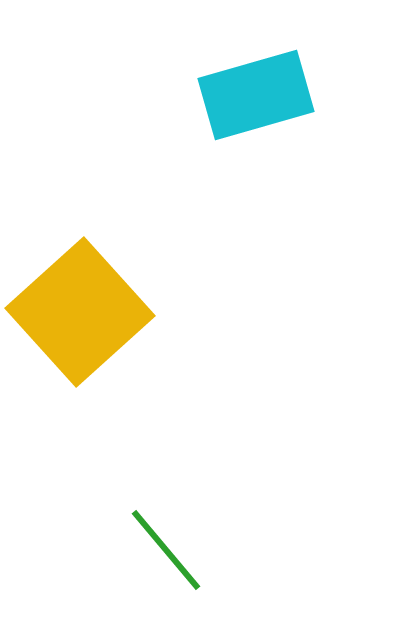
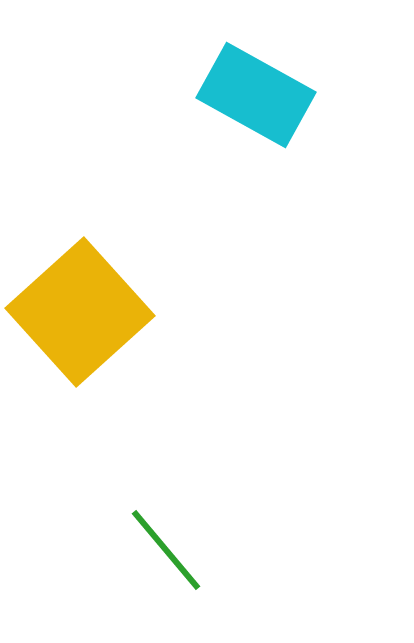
cyan rectangle: rotated 45 degrees clockwise
